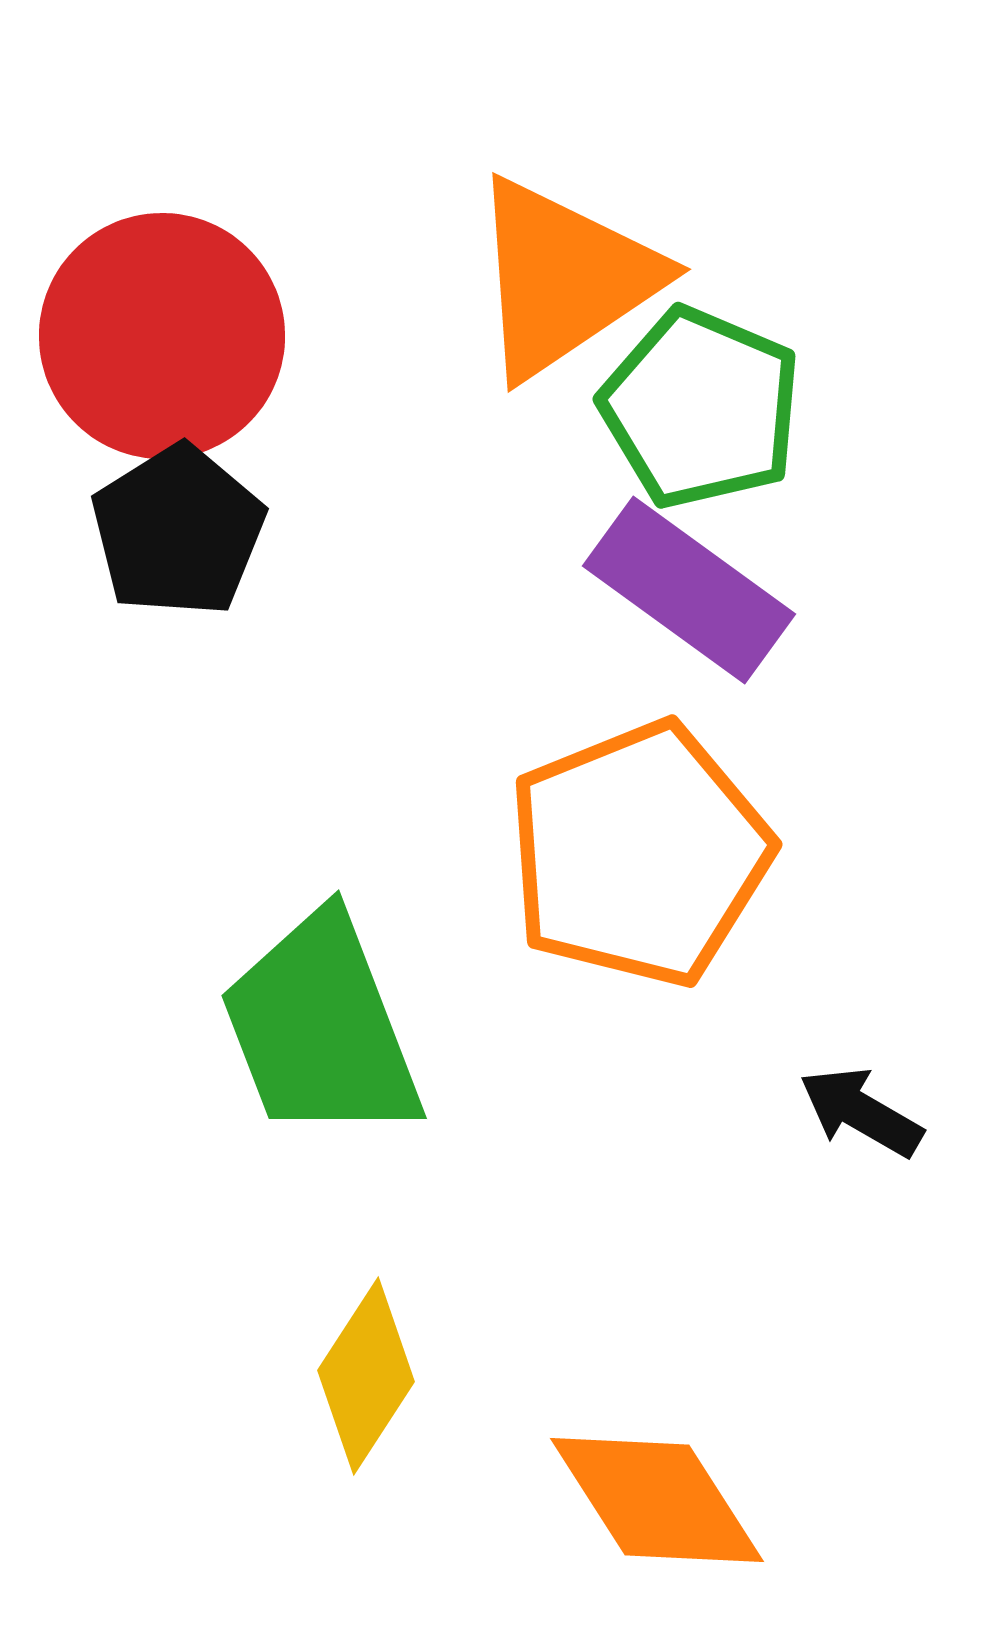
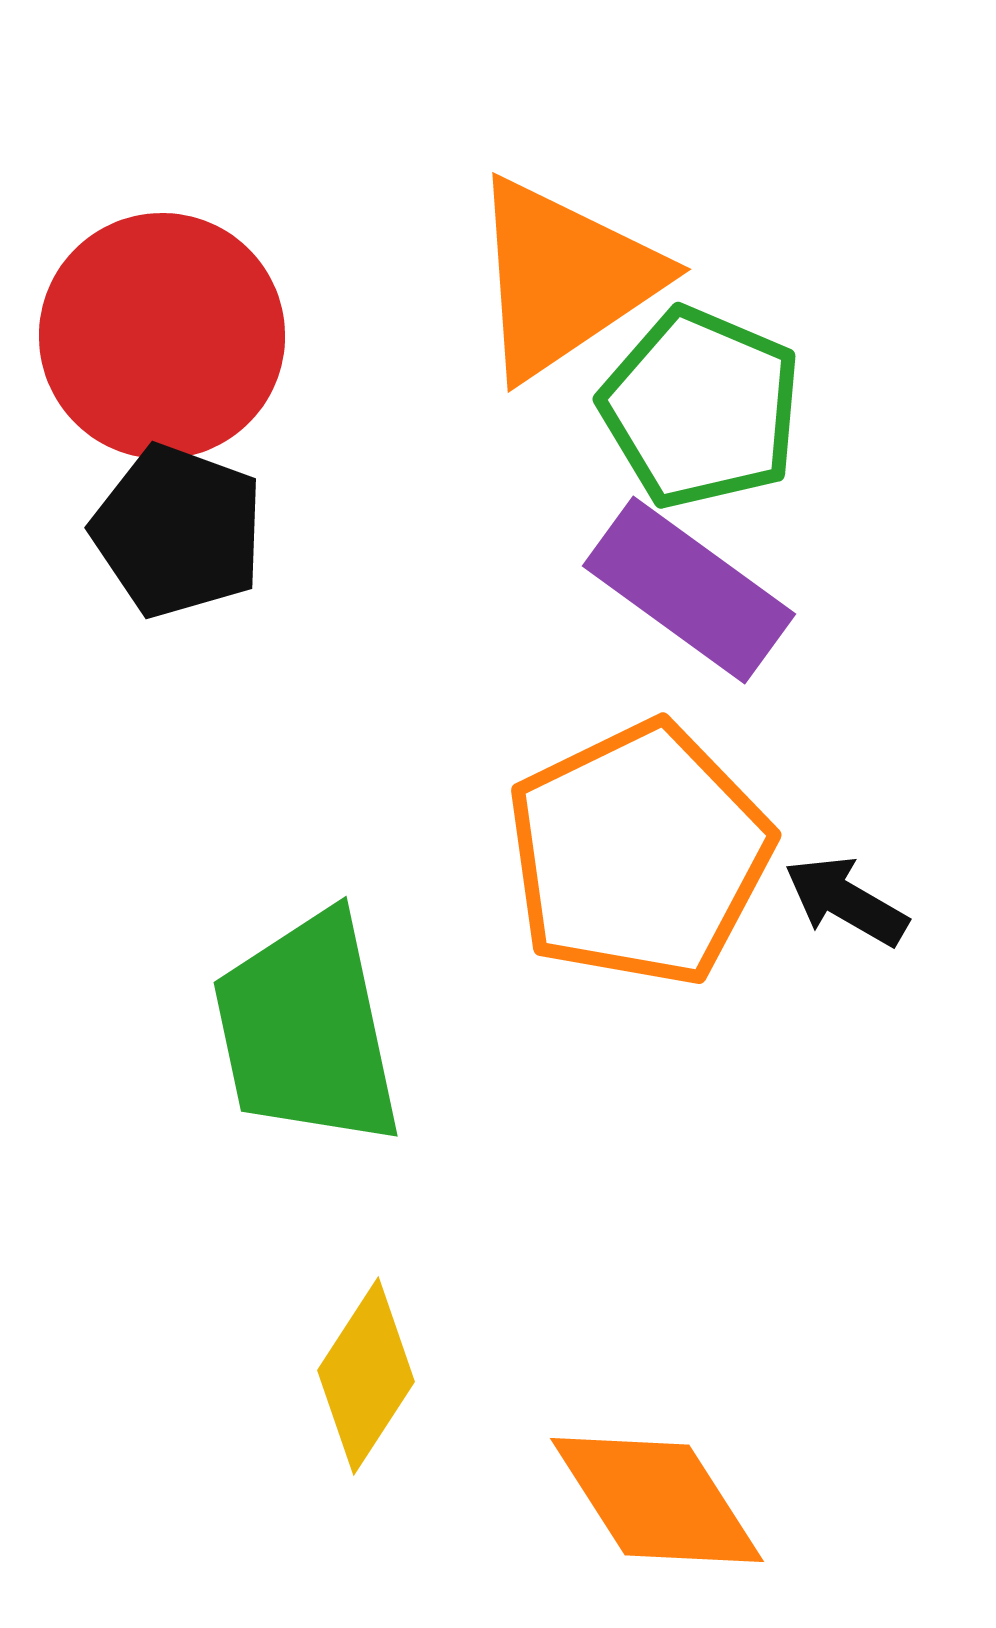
black pentagon: rotated 20 degrees counterclockwise
orange pentagon: rotated 4 degrees counterclockwise
green trapezoid: moved 14 px left, 2 px down; rotated 9 degrees clockwise
black arrow: moved 15 px left, 211 px up
